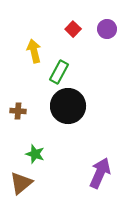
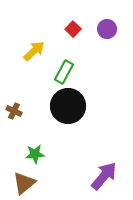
yellow arrow: rotated 60 degrees clockwise
green rectangle: moved 5 px right
brown cross: moved 4 px left; rotated 21 degrees clockwise
green star: rotated 24 degrees counterclockwise
purple arrow: moved 4 px right, 3 px down; rotated 16 degrees clockwise
brown triangle: moved 3 px right
